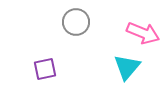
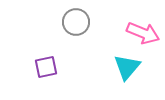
purple square: moved 1 px right, 2 px up
